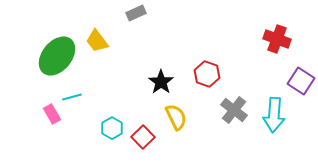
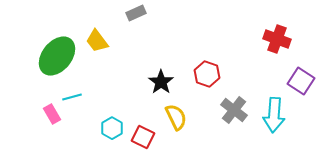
red square: rotated 20 degrees counterclockwise
